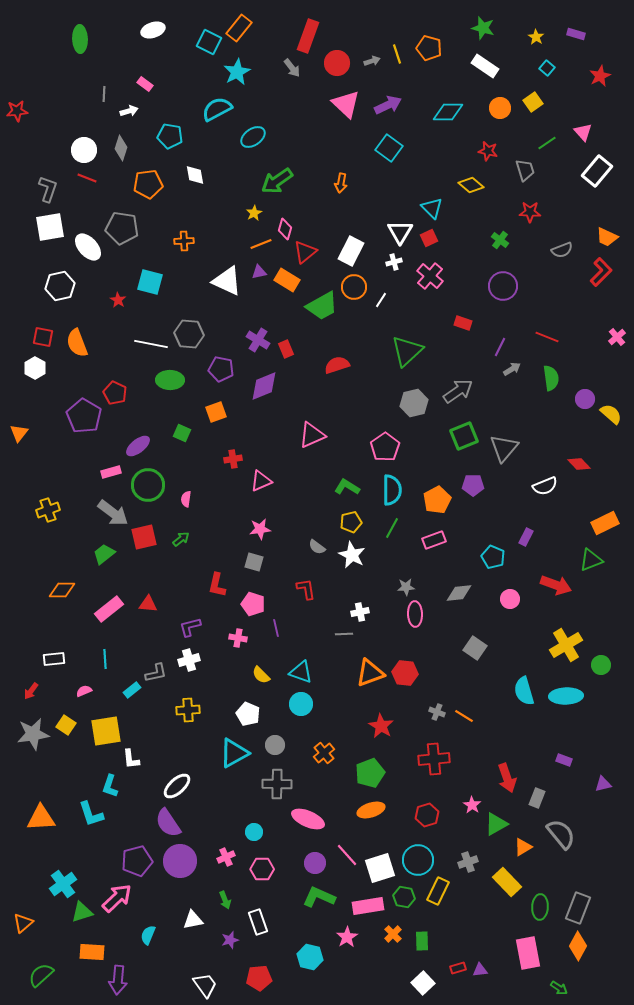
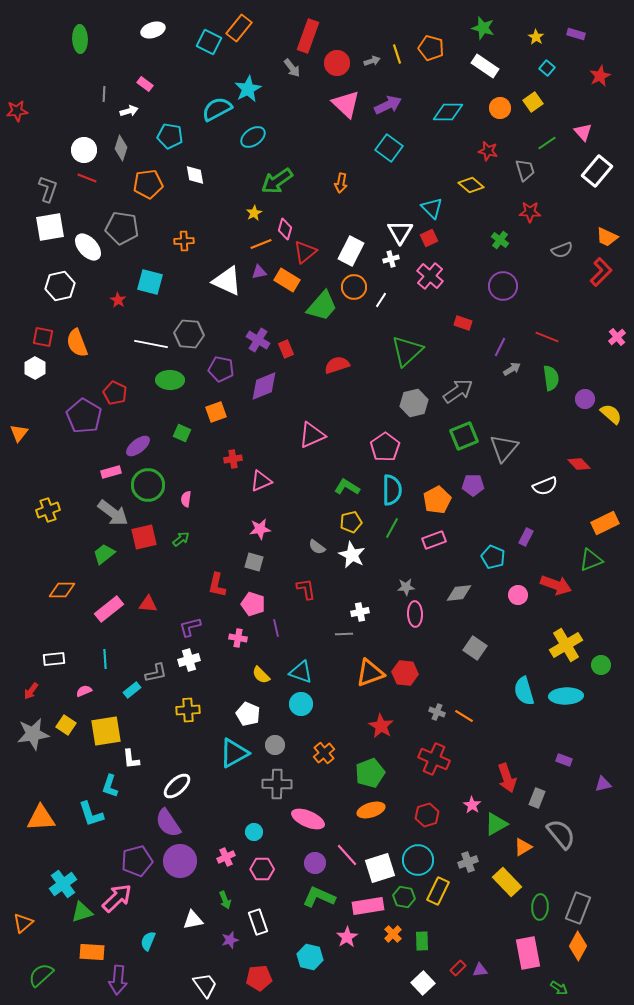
orange pentagon at (429, 48): moved 2 px right
cyan star at (237, 72): moved 11 px right, 17 px down
white cross at (394, 262): moved 3 px left, 3 px up
green trapezoid at (322, 306): rotated 20 degrees counterclockwise
pink circle at (510, 599): moved 8 px right, 4 px up
red cross at (434, 759): rotated 28 degrees clockwise
cyan semicircle at (148, 935): moved 6 px down
red rectangle at (458, 968): rotated 28 degrees counterclockwise
